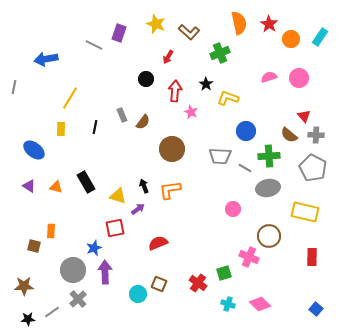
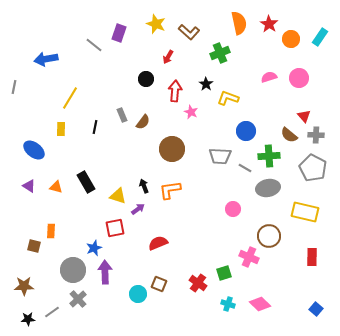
gray line at (94, 45): rotated 12 degrees clockwise
